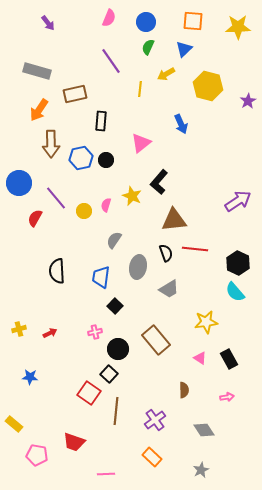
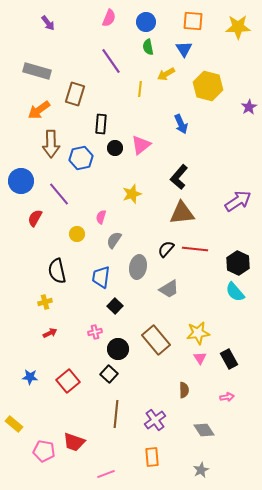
green semicircle at (148, 47): rotated 35 degrees counterclockwise
blue triangle at (184, 49): rotated 18 degrees counterclockwise
brown rectangle at (75, 94): rotated 60 degrees counterclockwise
purple star at (248, 101): moved 1 px right, 6 px down
orange arrow at (39, 110): rotated 20 degrees clockwise
black rectangle at (101, 121): moved 3 px down
pink triangle at (141, 143): moved 2 px down
black circle at (106, 160): moved 9 px right, 12 px up
black L-shape at (159, 182): moved 20 px right, 5 px up
blue circle at (19, 183): moved 2 px right, 2 px up
yellow star at (132, 196): moved 2 px up; rotated 30 degrees clockwise
purple line at (56, 198): moved 3 px right, 4 px up
pink semicircle at (106, 205): moved 5 px left, 12 px down
yellow circle at (84, 211): moved 7 px left, 23 px down
brown triangle at (174, 220): moved 8 px right, 7 px up
black semicircle at (166, 253): moved 4 px up; rotated 120 degrees counterclockwise
black semicircle at (57, 271): rotated 10 degrees counterclockwise
yellow star at (206, 322): moved 8 px left, 11 px down
yellow cross at (19, 329): moved 26 px right, 27 px up
pink triangle at (200, 358): rotated 24 degrees clockwise
red square at (89, 393): moved 21 px left, 12 px up; rotated 15 degrees clockwise
brown line at (116, 411): moved 3 px down
pink pentagon at (37, 455): moved 7 px right, 4 px up
orange rectangle at (152, 457): rotated 42 degrees clockwise
pink line at (106, 474): rotated 18 degrees counterclockwise
